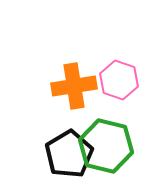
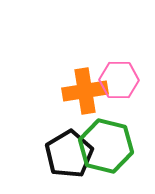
pink hexagon: rotated 18 degrees counterclockwise
orange cross: moved 11 px right, 5 px down
